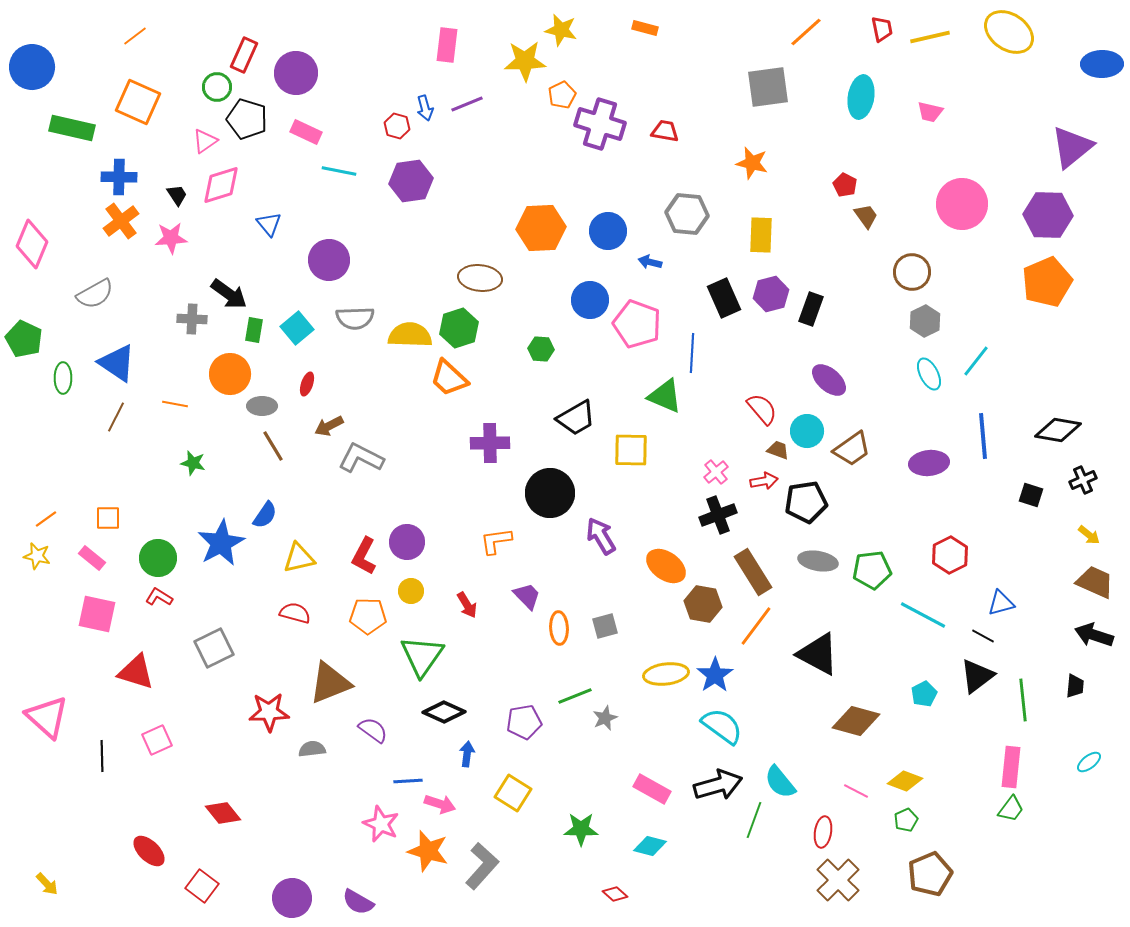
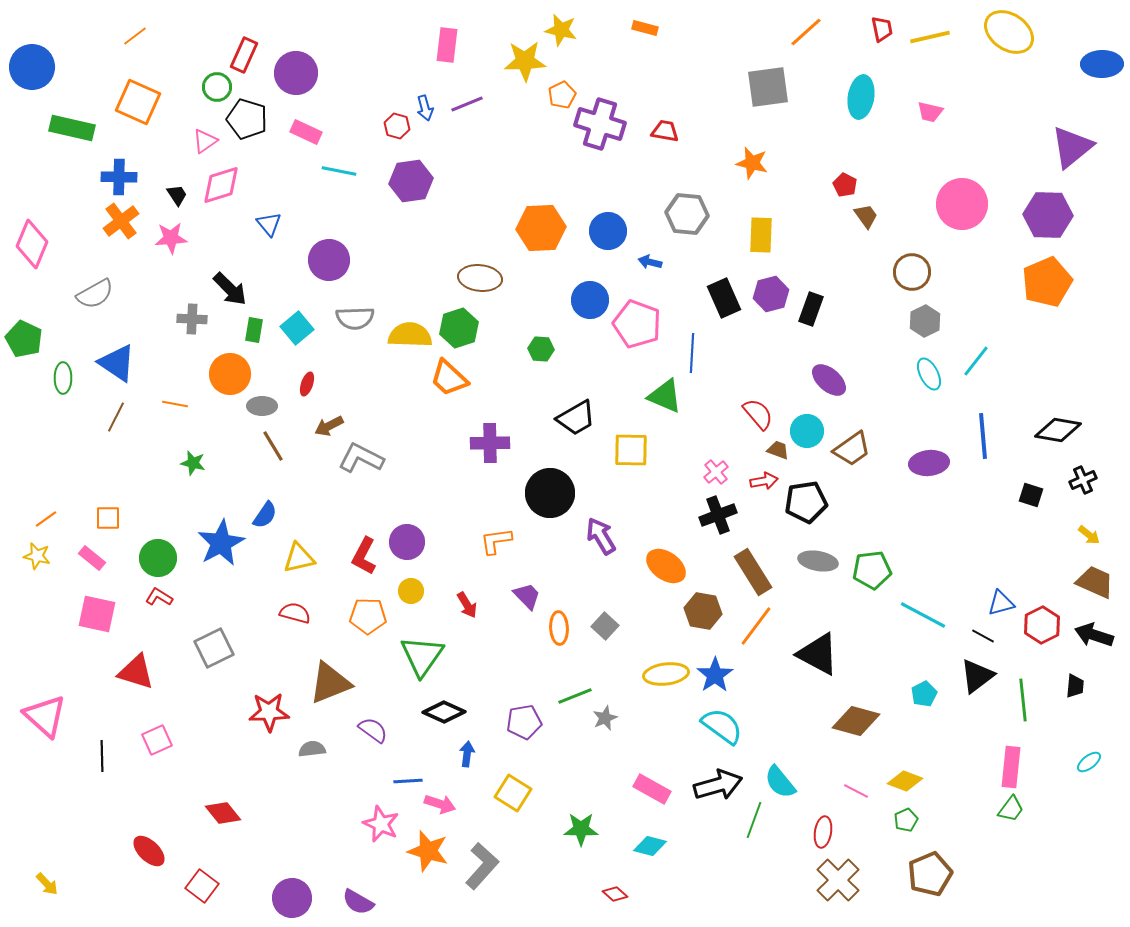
black arrow at (229, 294): moved 1 px right, 5 px up; rotated 9 degrees clockwise
red semicircle at (762, 409): moved 4 px left, 5 px down
red hexagon at (950, 555): moved 92 px right, 70 px down
brown hexagon at (703, 604): moved 7 px down
gray square at (605, 626): rotated 32 degrees counterclockwise
pink triangle at (47, 717): moved 2 px left, 1 px up
